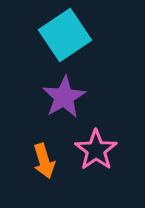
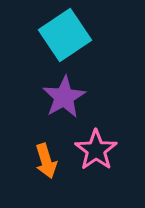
orange arrow: moved 2 px right
